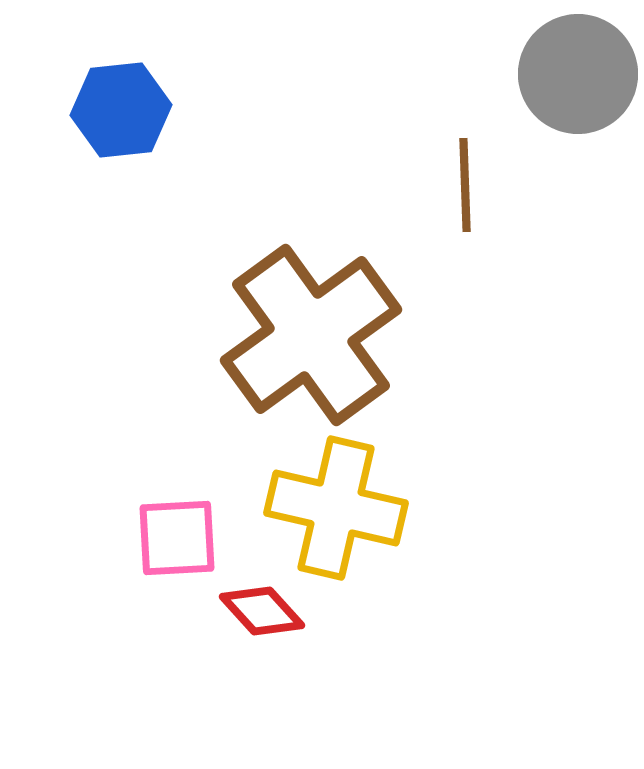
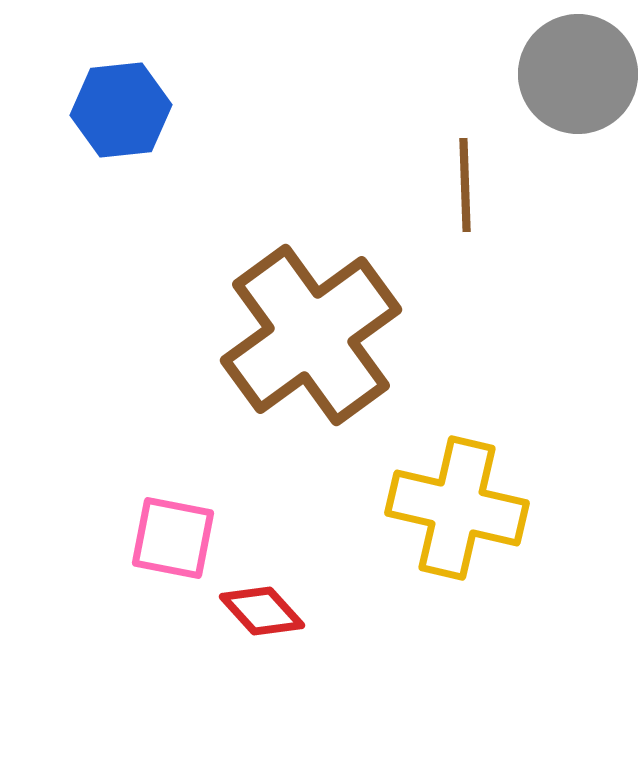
yellow cross: moved 121 px right
pink square: moved 4 px left; rotated 14 degrees clockwise
